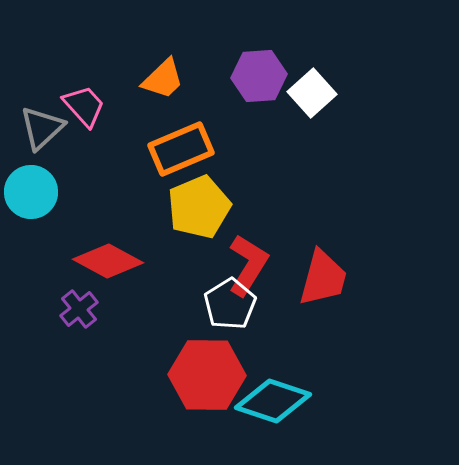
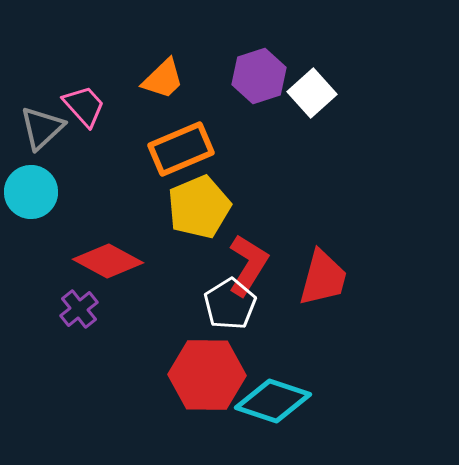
purple hexagon: rotated 14 degrees counterclockwise
